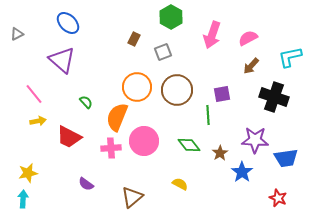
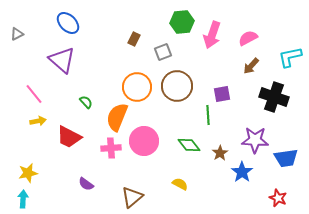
green hexagon: moved 11 px right, 5 px down; rotated 25 degrees clockwise
brown circle: moved 4 px up
